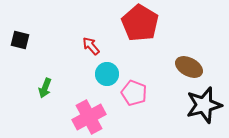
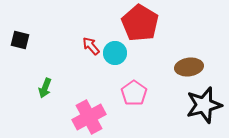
brown ellipse: rotated 36 degrees counterclockwise
cyan circle: moved 8 px right, 21 px up
pink pentagon: rotated 15 degrees clockwise
